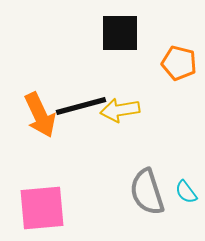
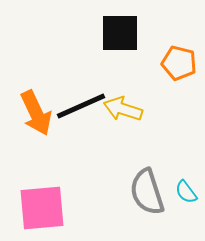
black line: rotated 9 degrees counterclockwise
yellow arrow: moved 3 px right, 1 px up; rotated 27 degrees clockwise
orange arrow: moved 4 px left, 2 px up
